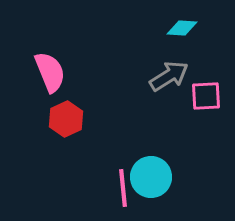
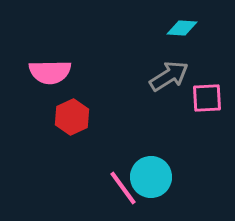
pink semicircle: rotated 111 degrees clockwise
pink square: moved 1 px right, 2 px down
red hexagon: moved 6 px right, 2 px up
pink line: rotated 30 degrees counterclockwise
